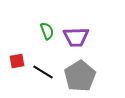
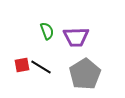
red square: moved 5 px right, 4 px down
black line: moved 2 px left, 5 px up
gray pentagon: moved 5 px right, 2 px up
